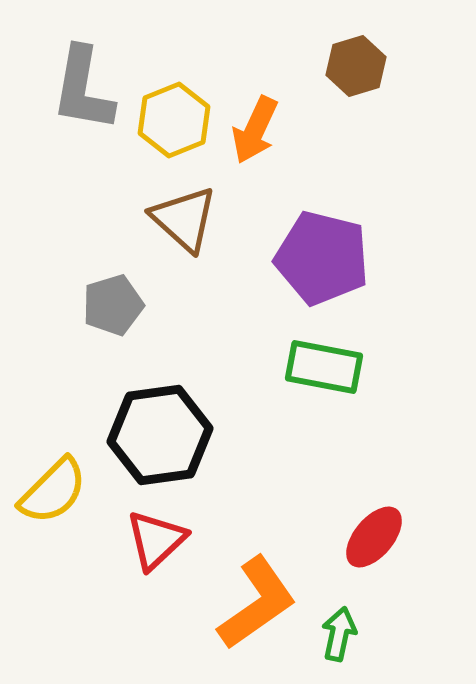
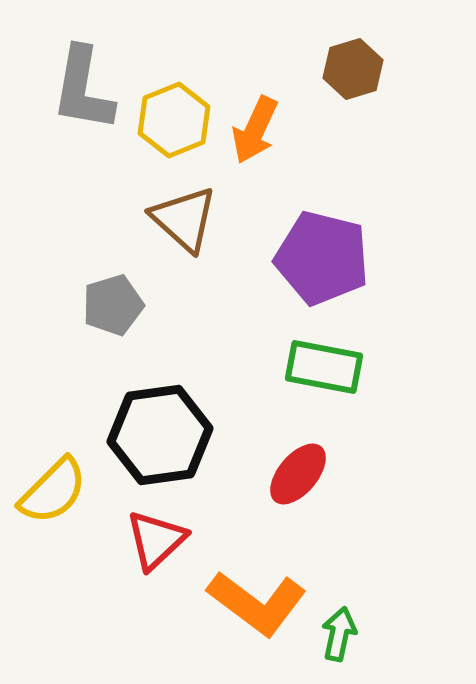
brown hexagon: moved 3 px left, 3 px down
red ellipse: moved 76 px left, 63 px up
orange L-shape: rotated 72 degrees clockwise
